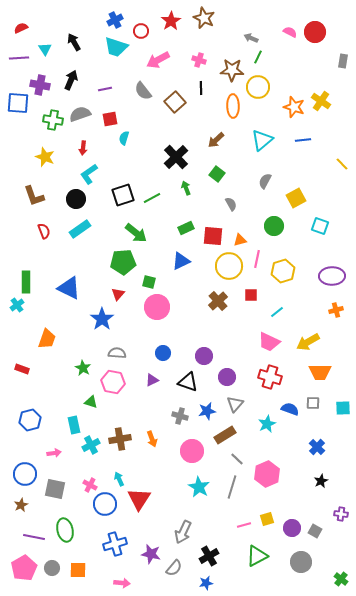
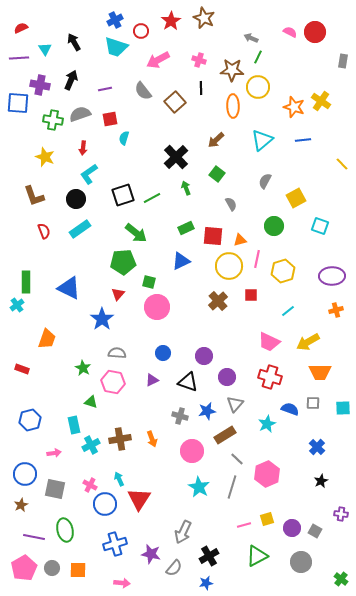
cyan line at (277, 312): moved 11 px right, 1 px up
